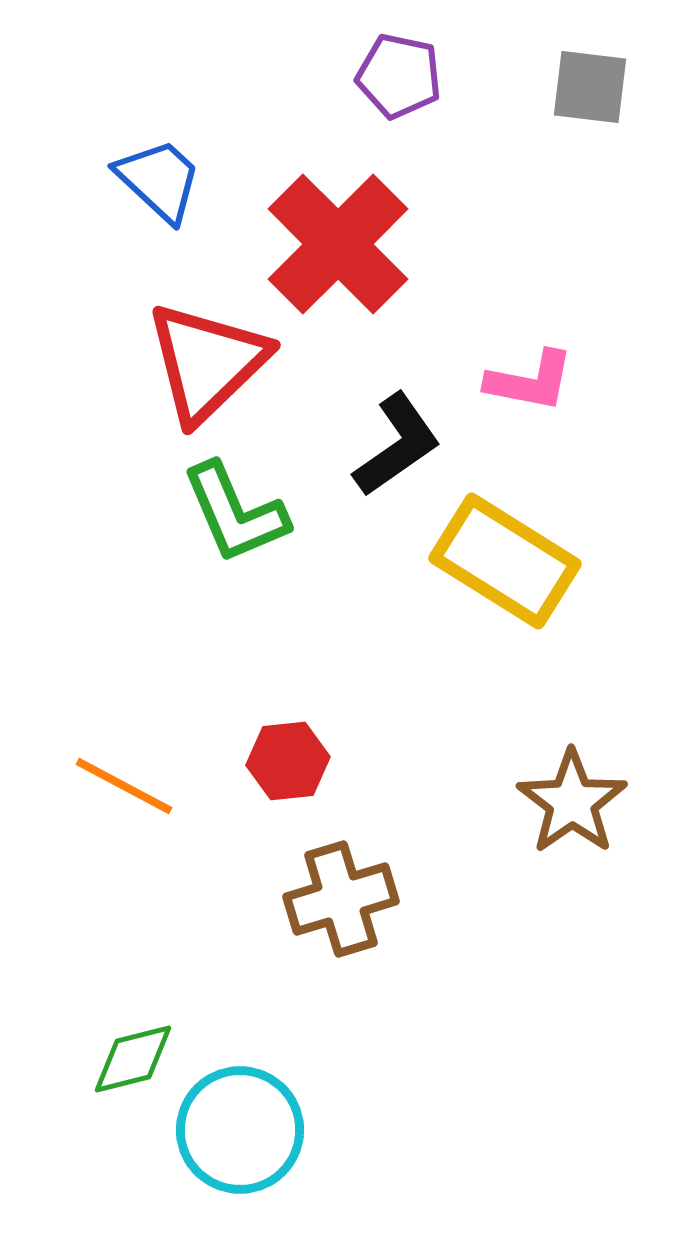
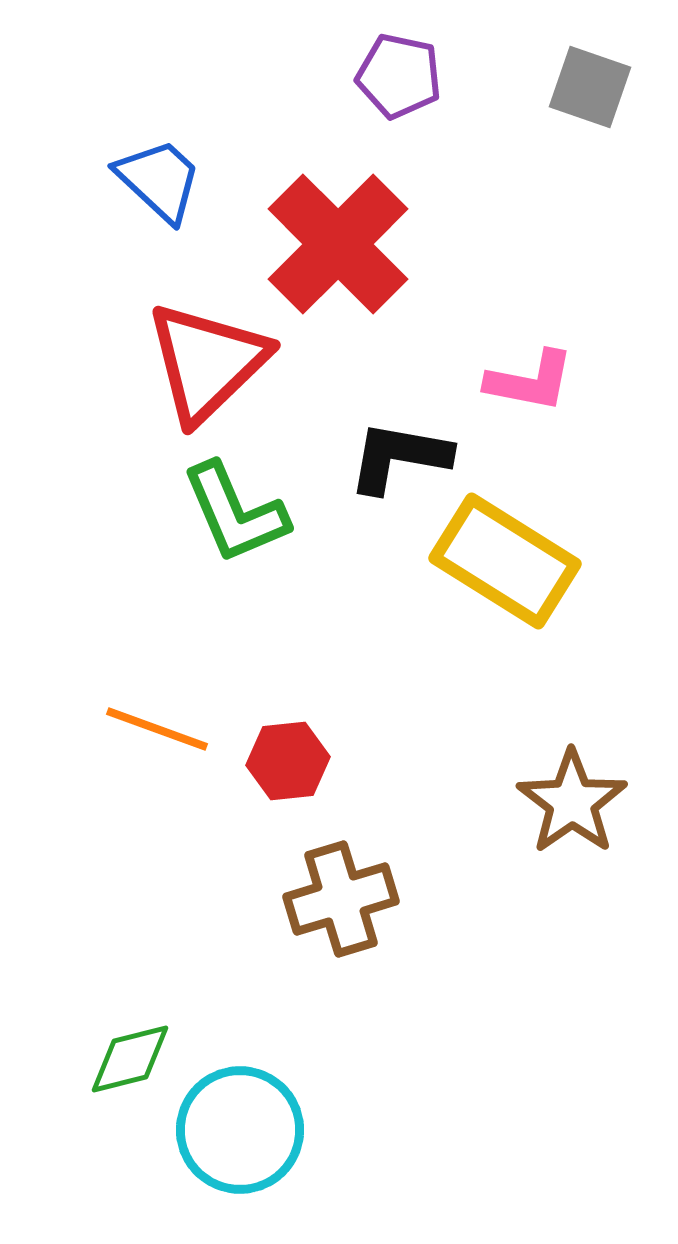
gray square: rotated 12 degrees clockwise
black L-shape: moved 2 px right, 12 px down; rotated 135 degrees counterclockwise
orange line: moved 33 px right, 57 px up; rotated 8 degrees counterclockwise
green diamond: moved 3 px left
